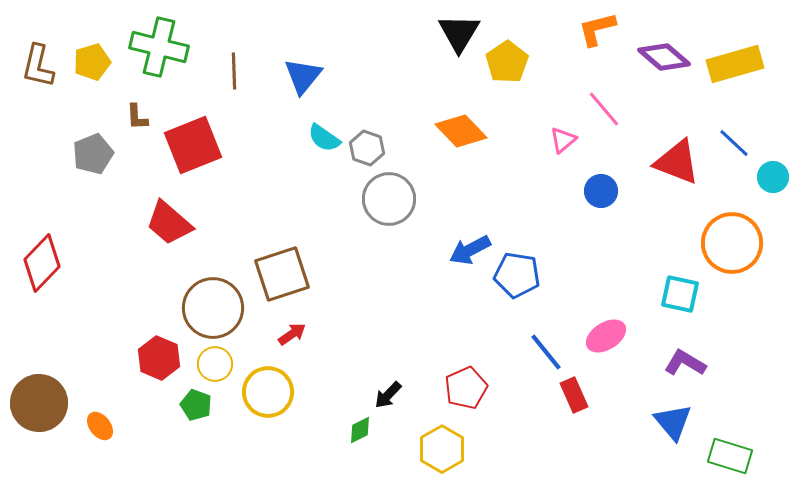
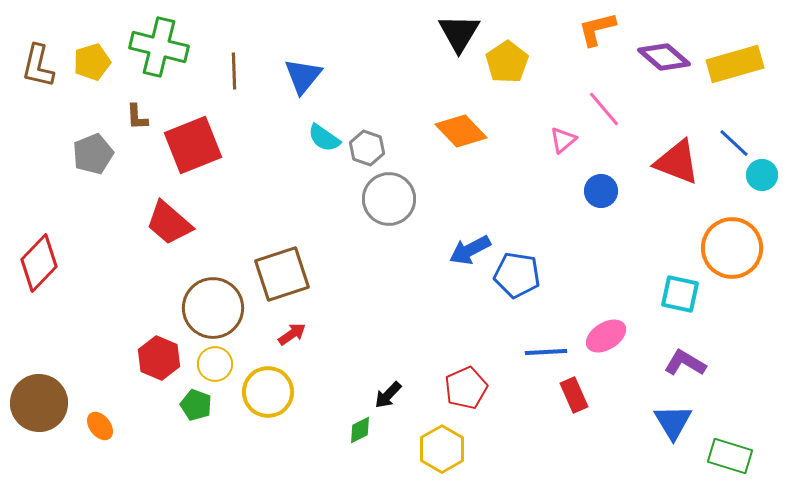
cyan circle at (773, 177): moved 11 px left, 2 px up
orange circle at (732, 243): moved 5 px down
red diamond at (42, 263): moved 3 px left
blue line at (546, 352): rotated 54 degrees counterclockwise
blue triangle at (673, 422): rotated 9 degrees clockwise
